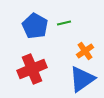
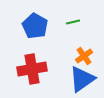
green line: moved 9 px right, 1 px up
orange cross: moved 1 px left, 5 px down
red cross: rotated 12 degrees clockwise
